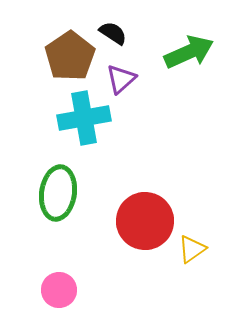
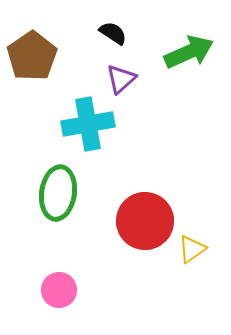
brown pentagon: moved 38 px left
cyan cross: moved 4 px right, 6 px down
